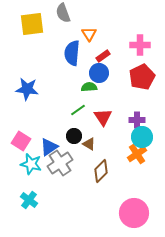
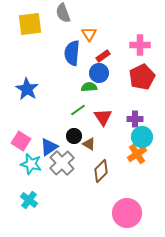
yellow square: moved 2 px left
blue star: rotated 25 degrees clockwise
purple cross: moved 2 px left, 1 px up
gray cross: moved 2 px right; rotated 10 degrees counterclockwise
pink circle: moved 7 px left
